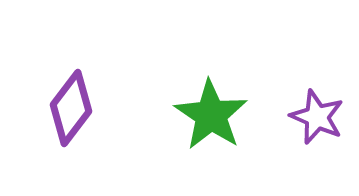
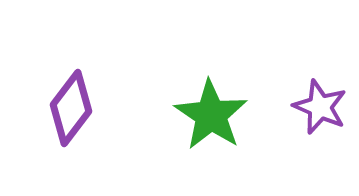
purple star: moved 3 px right, 10 px up
